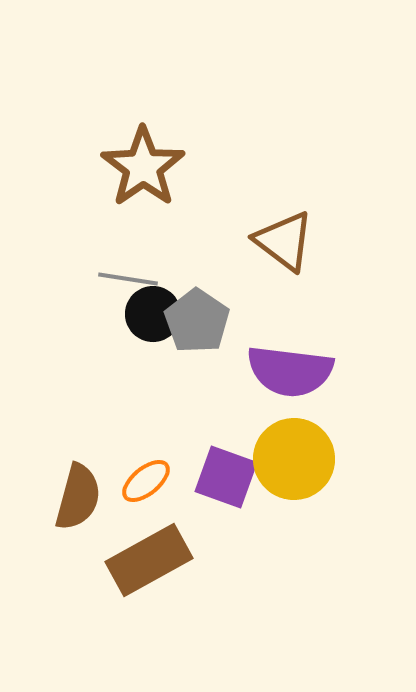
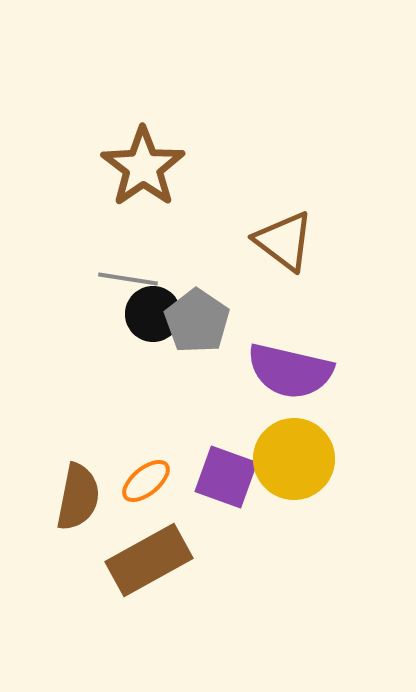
purple semicircle: rotated 6 degrees clockwise
brown semicircle: rotated 4 degrees counterclockwise
